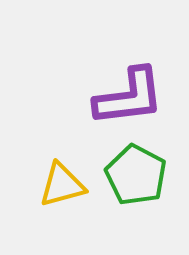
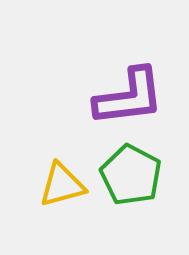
green pentagon: moved 5 px left
